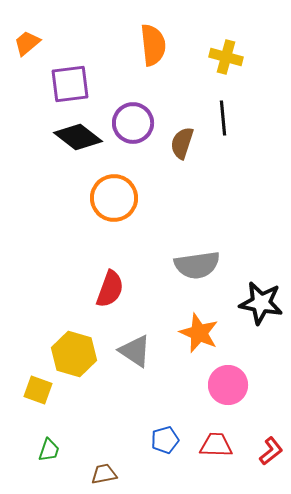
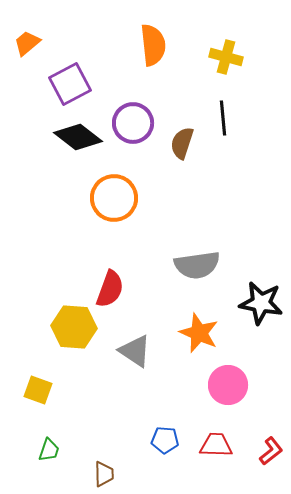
purple square: rotated 21 degrees counterclockwise
yellow hexagon: moved 27 px up; rotated 12 degrees counterclockwise
blue pentagon: rotated 20 degrees clockwise
brown trapezoid: rotated 100 degrees clockwise
